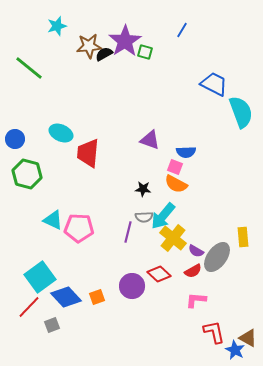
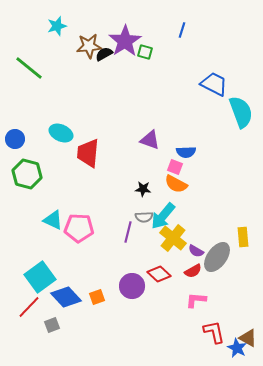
blue line: rotated 14 degrees counterclockwise
blue star: moved 2 px right, 2 px up
